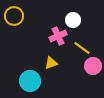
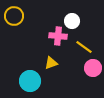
white circle: moved 1 px left, 1 px down
pink cross: rotated 30 degrees clockwise
yellow line: moved 2 px right, 1 px up
pink circle: moved 2 px down
